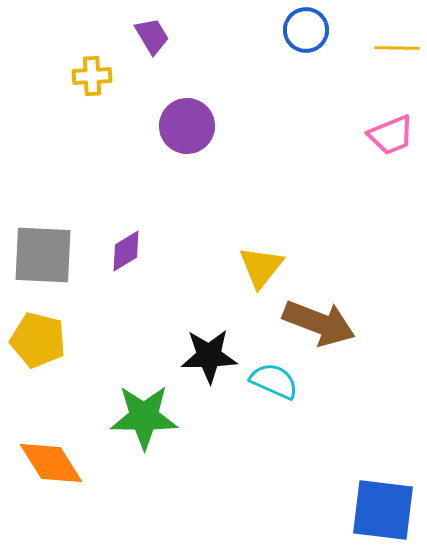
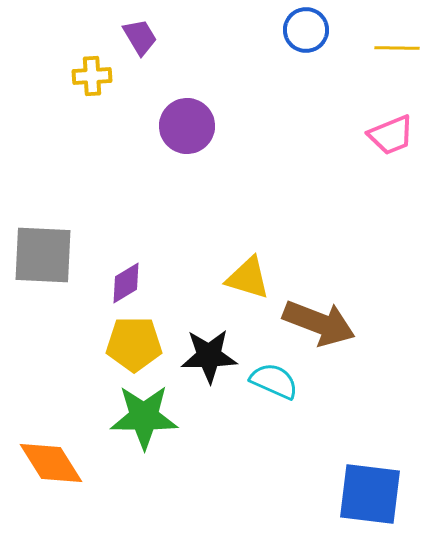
purple trapezoid: moved 12 px left, 1 px down
purple diamond: moved 32 px down
yellow triangle: moved 13 px left, 11 px down; rotated 51 degrees counterclockwise
yellow pentagon: moved 96 px right, 4 px down; rotated 14 degrees counterclockwise
blue square: moved 13 px left, 16 px up
